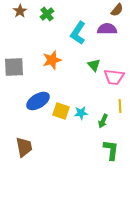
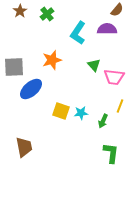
blue ellipse: moved 7 px left, 12 px up; rotated 10 degrees counterclockwise
yellow line: rotated 24 degrees clockwise
green L-shape: moved 3 px down
